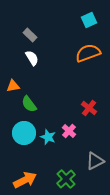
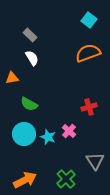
cyan square: rotated 28 degrees counterclockwise
orange triangle: moved 1 px left, 8 px up
green semicircle: rotated 24 degrees counterclockwise
red cross: moved 1 px up; rotated 35 degrees clockwise
cyan circle: moved 1 px down
gray triangle: rotated 36 degrees counterclockwise
